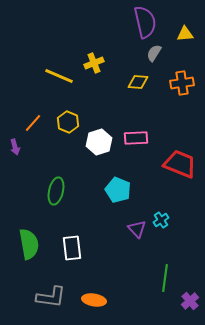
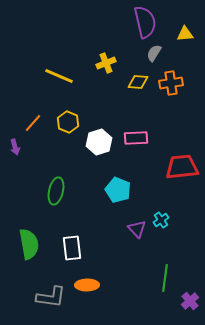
yellow cross: moved 12 px right
orange cross: moved 11 px left
red trapezoid: moved 2 px right, 3 px down; rotated 28 degrees counterclockwise
orange ellipse: moved 7 px left, 15 px up; rotated 10 degrees counterclockwise
